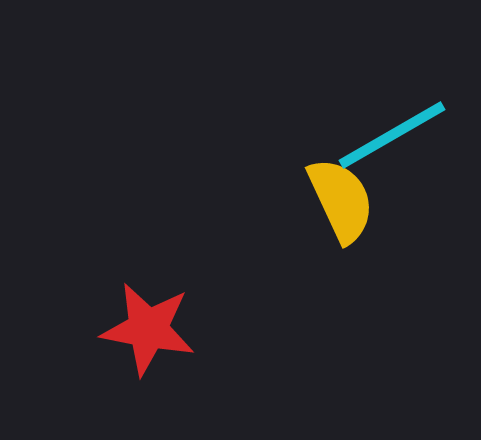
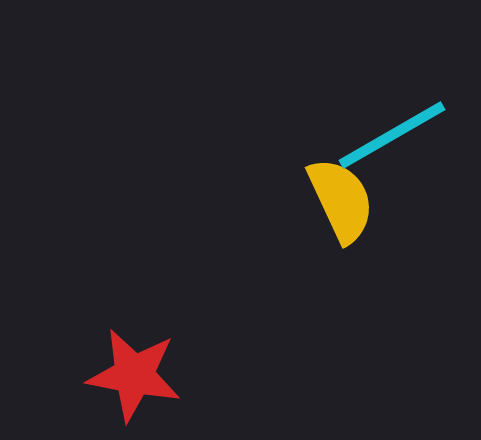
red star: moved 14 px left, 46 px down
